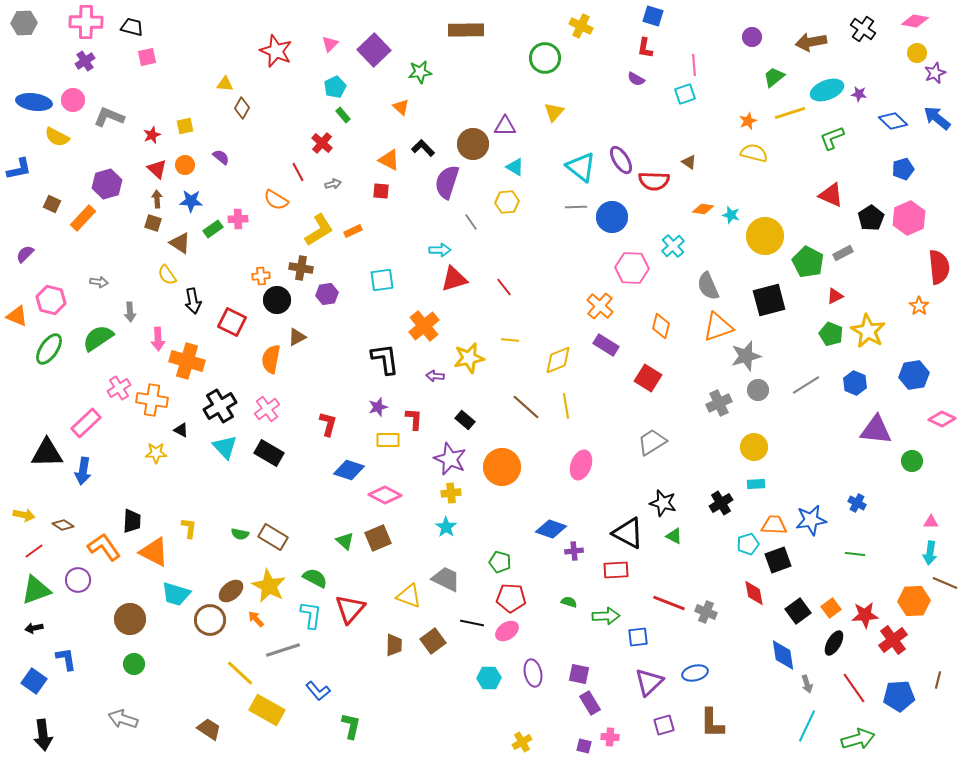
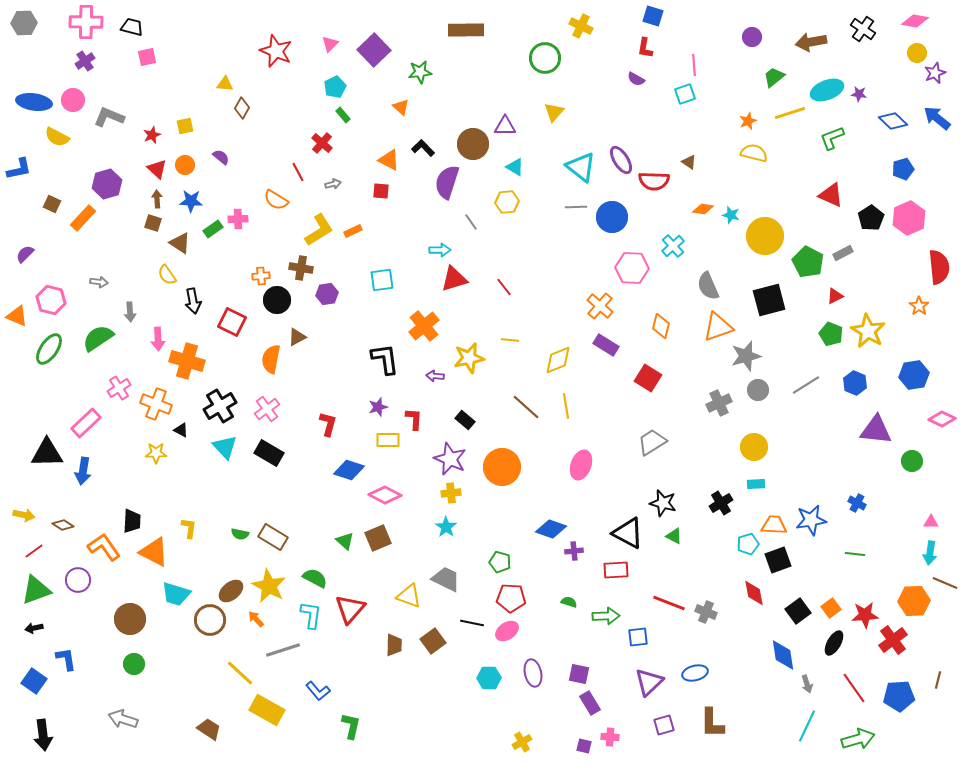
orange cross at (152, 400): moved 4 px right, 4 px down; rotated 12 degrees clockwise
